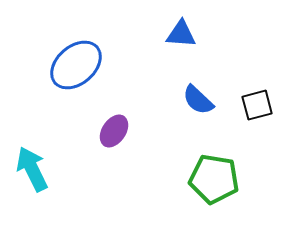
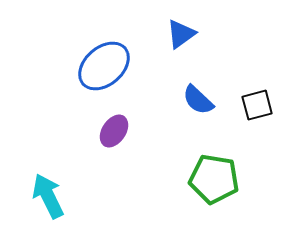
blue triangle: rotated 40 degrees counterclockwise
blue ellipse: moved 28 px right, 1 px down
cyan arrow: moved 16 px right, 27 px down
